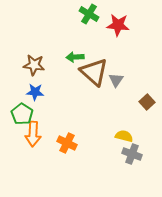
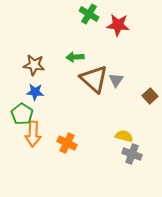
brown triangle: moved 7 px down
brown square: moved 3 px right, 6 px up
